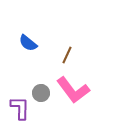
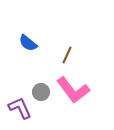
gray circle: moved 1 px up
purple L-shape: rotated 25 degrees counterclockwise
